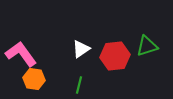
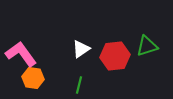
orange hexagon: moved 1 px left, 1 px up
